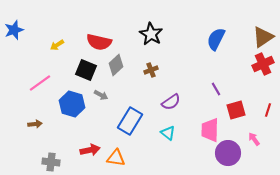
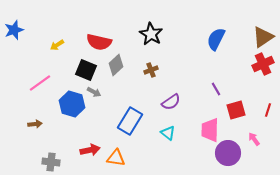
gray arrow: moved 7 px left, 3 px up
